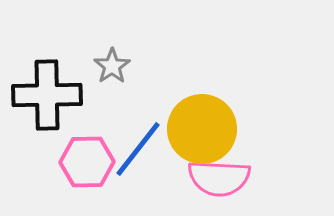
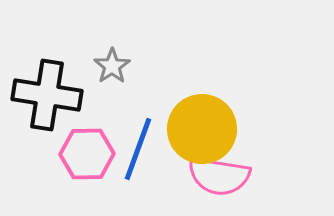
black cross: rotated 10 degrees clockwise
blue line: rotated 18 degrees counterclockwise
pink hexagon: moved 8 px up
pink semicircle: moved 2 px up; rotated 6 degrees clockwise
